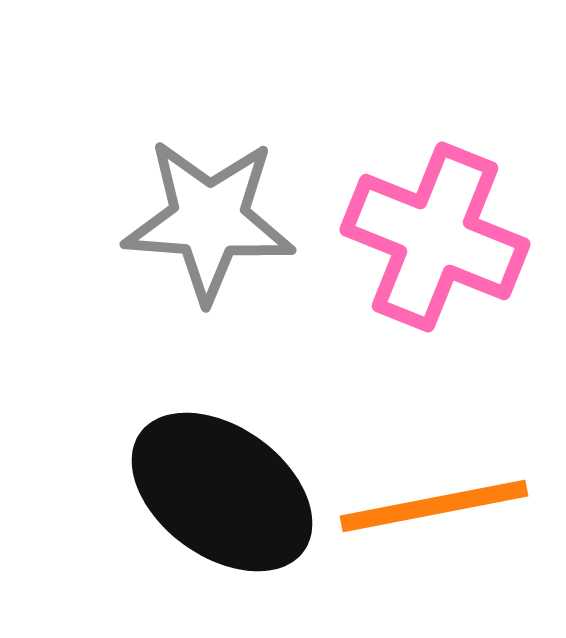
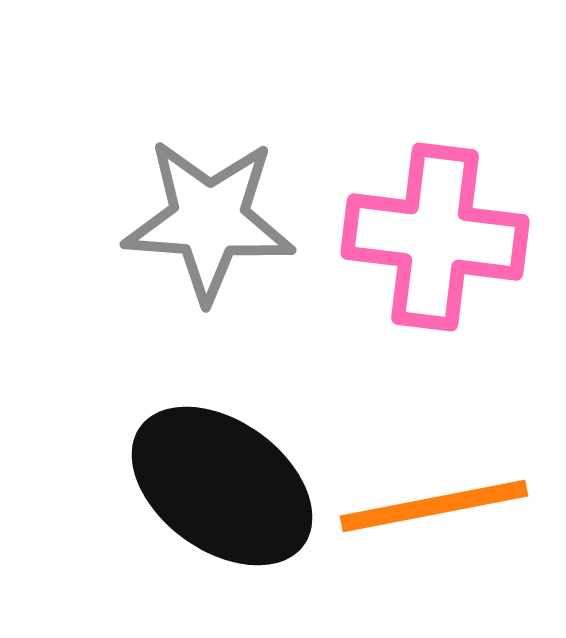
pink cross: rotated 15 degrees counterclockwise
black ellipse: moved 6 px up
